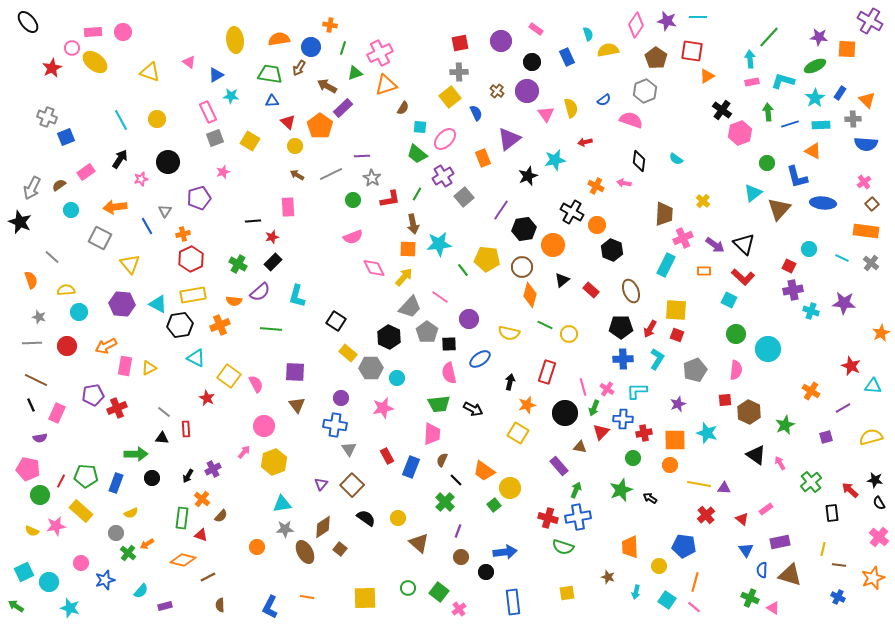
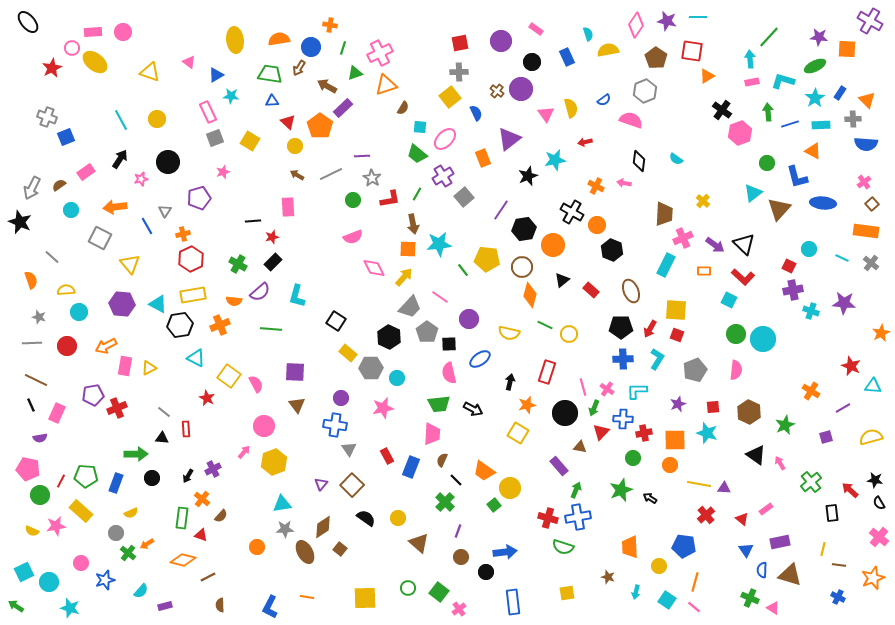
purple circle at (527, 91): moved 6 px left, 2 px up
cyan circle at (768, 349): moved 5 px left, 10 px up
red square at (725, 400): moved 12 px left, 7 px down
